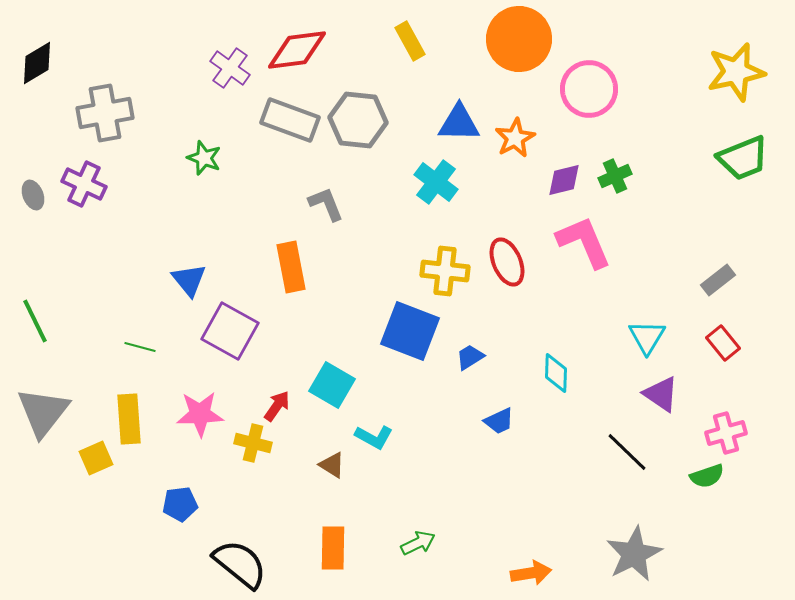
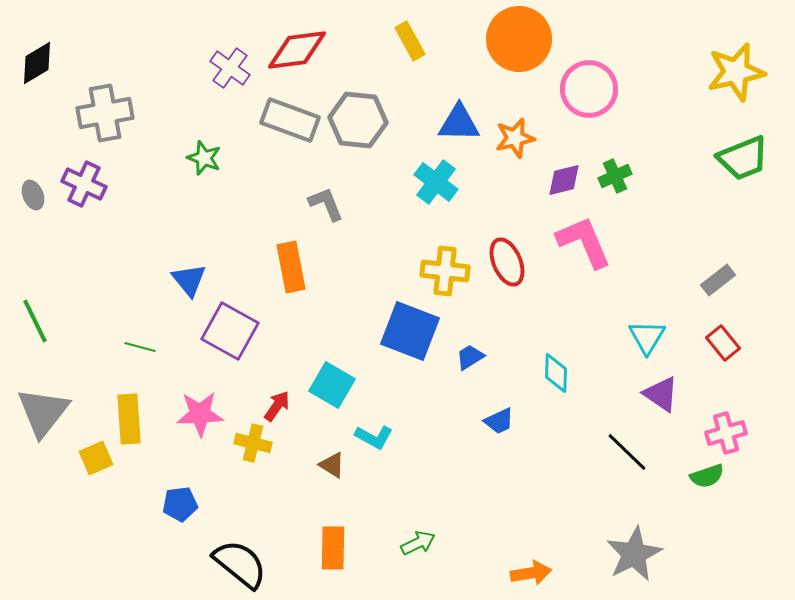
orange star at (515, 138): rotated 15 degrees clockwise
